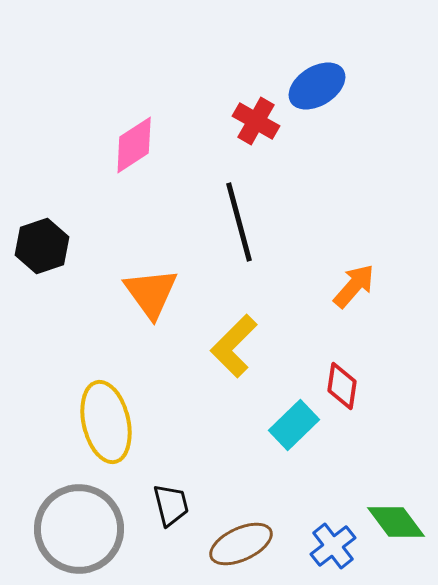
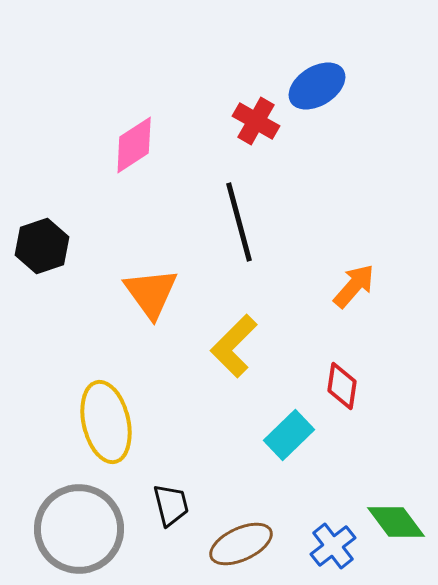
cyan rectangle: moved 5 px left, 10 px down
